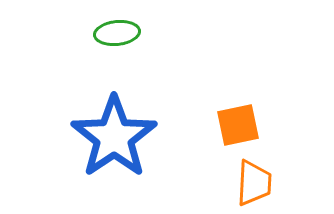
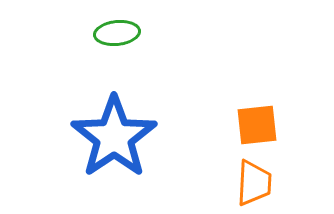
orange square: moved 19 px right; rotated 6 degrees clockwise
